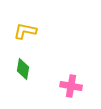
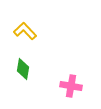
yellow L-shape: rotated 35 degrees clockwise
